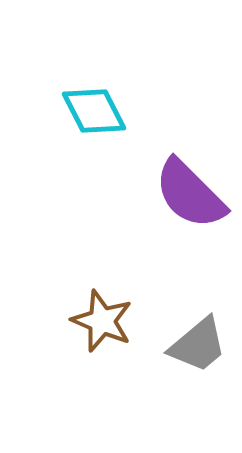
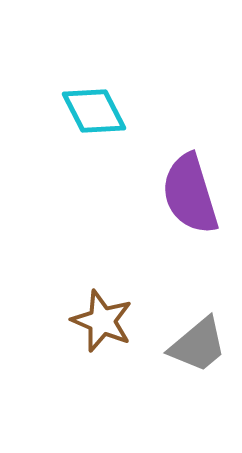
purple semicircle: rotated 28 degrees clockwise
